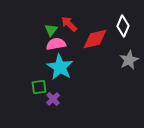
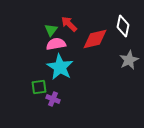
white diamond: rotated 10 degrees counterclockwise
purple cross: rotated 24 degrees counterclockwise
